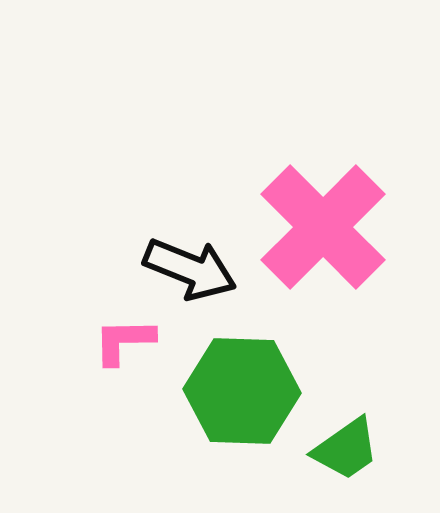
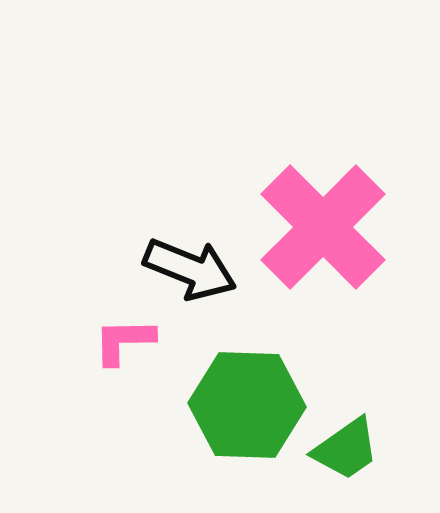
green hexagon: moved 5 px right, 14 px down
